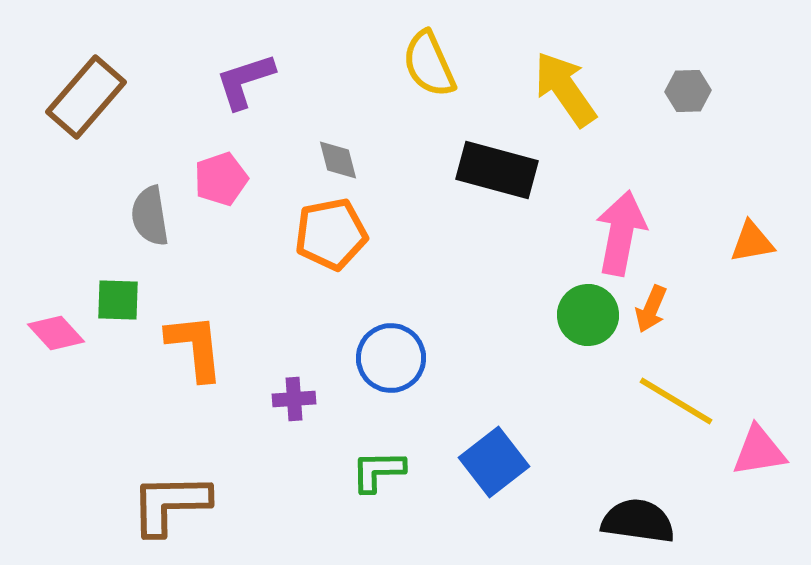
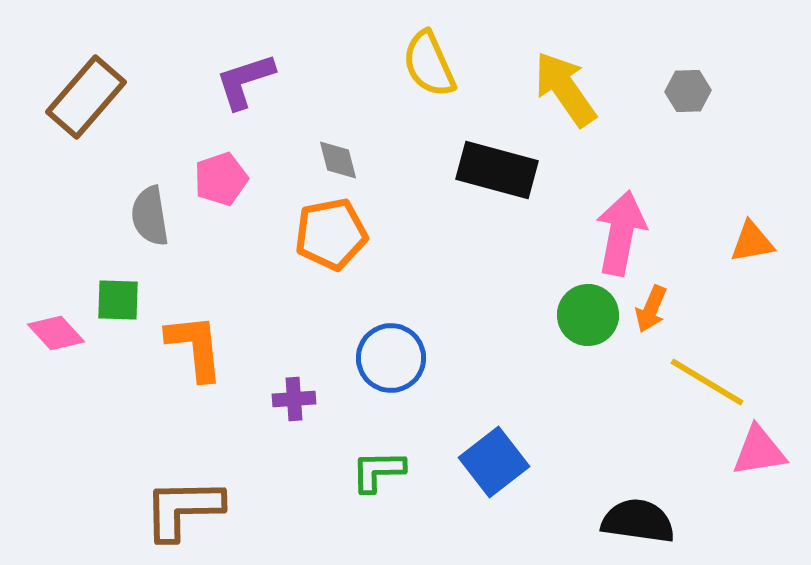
yellow line: moved 31 px right, 19 px up
brown L-shape: moved 13 px right, 5 px down
